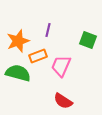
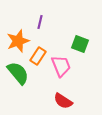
purple line: moved 8 px left, 8 px up
green square: moved 8 px left, 4 px down
orange rectangle: rotated 36 degrees counterclockwise
pink trapezoid: rotated 135 degrees clockwise
green semicircle: rotated 35 degrees clockwise
